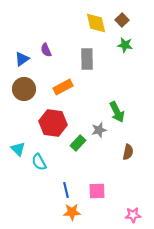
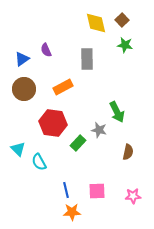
gray star: rotated 28 degrees clockwise
pink star: moved 19 px up
